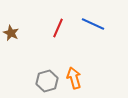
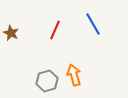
blue line: rotated 35 degrees clockwise
red line: moved 3 px left, 2 px down
orange arrow: moved 3 px up
